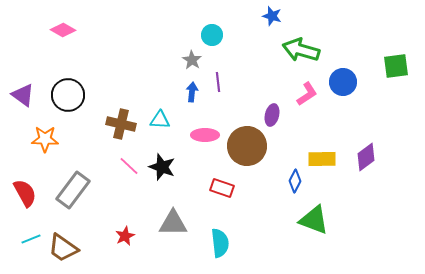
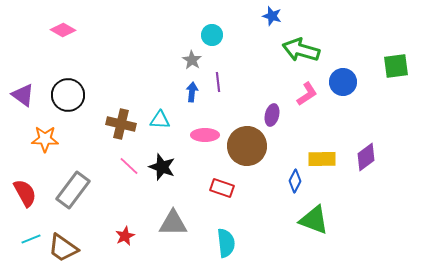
cyan semicircle: moved 6 px right
